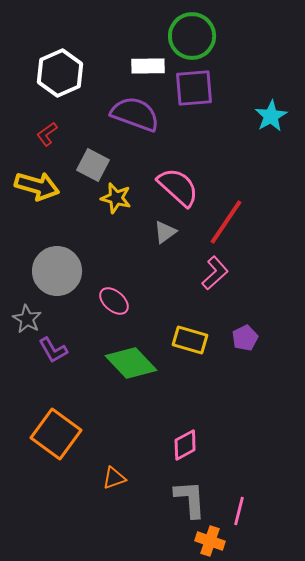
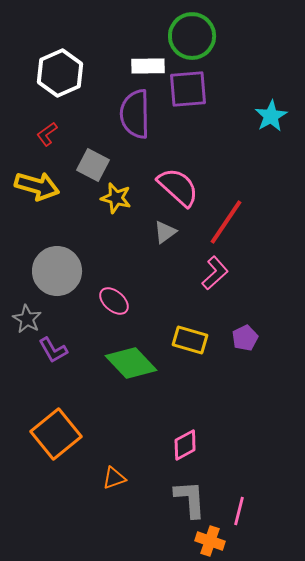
purple square: moved 6 px left, 1 px down
purple semicircle: rotated 111 degrees counterclockwise
orange square: rotated 15 degrees clockwise
